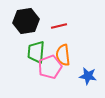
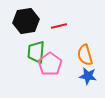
orange semicircle: moved 22 px right; rotated 10 degrees counterclockwise
pink pentagon: moved 3 px up; rotated 15 degrees counterclockwise
